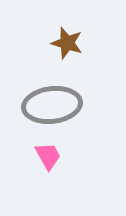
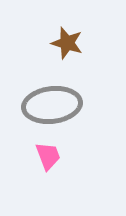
pink trapezoid: rotated 8 degrees clockwise
